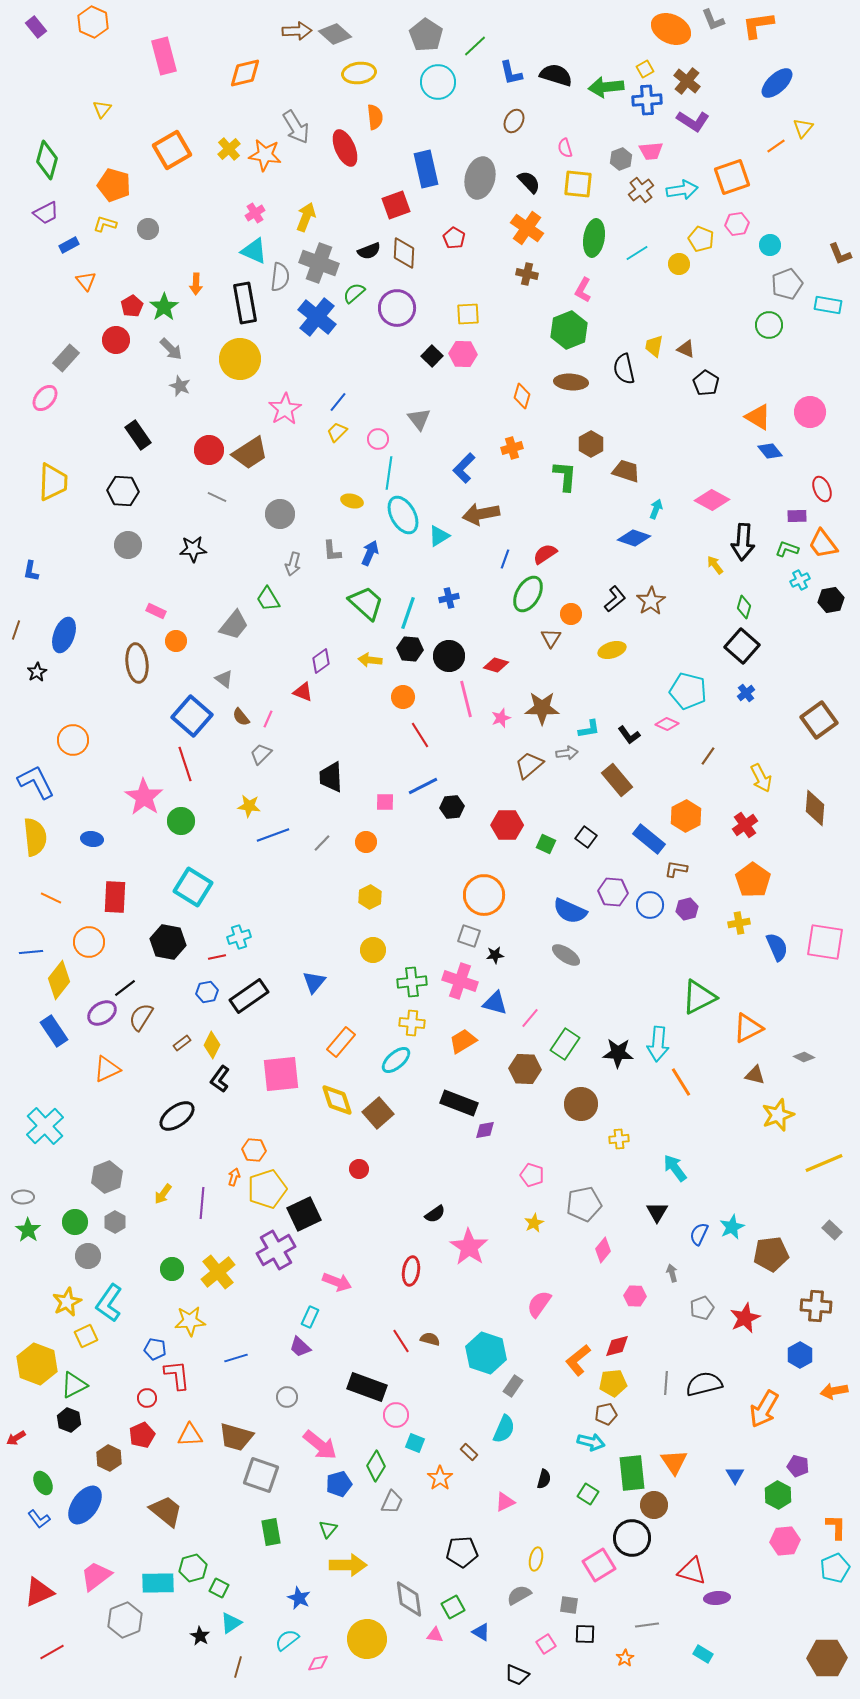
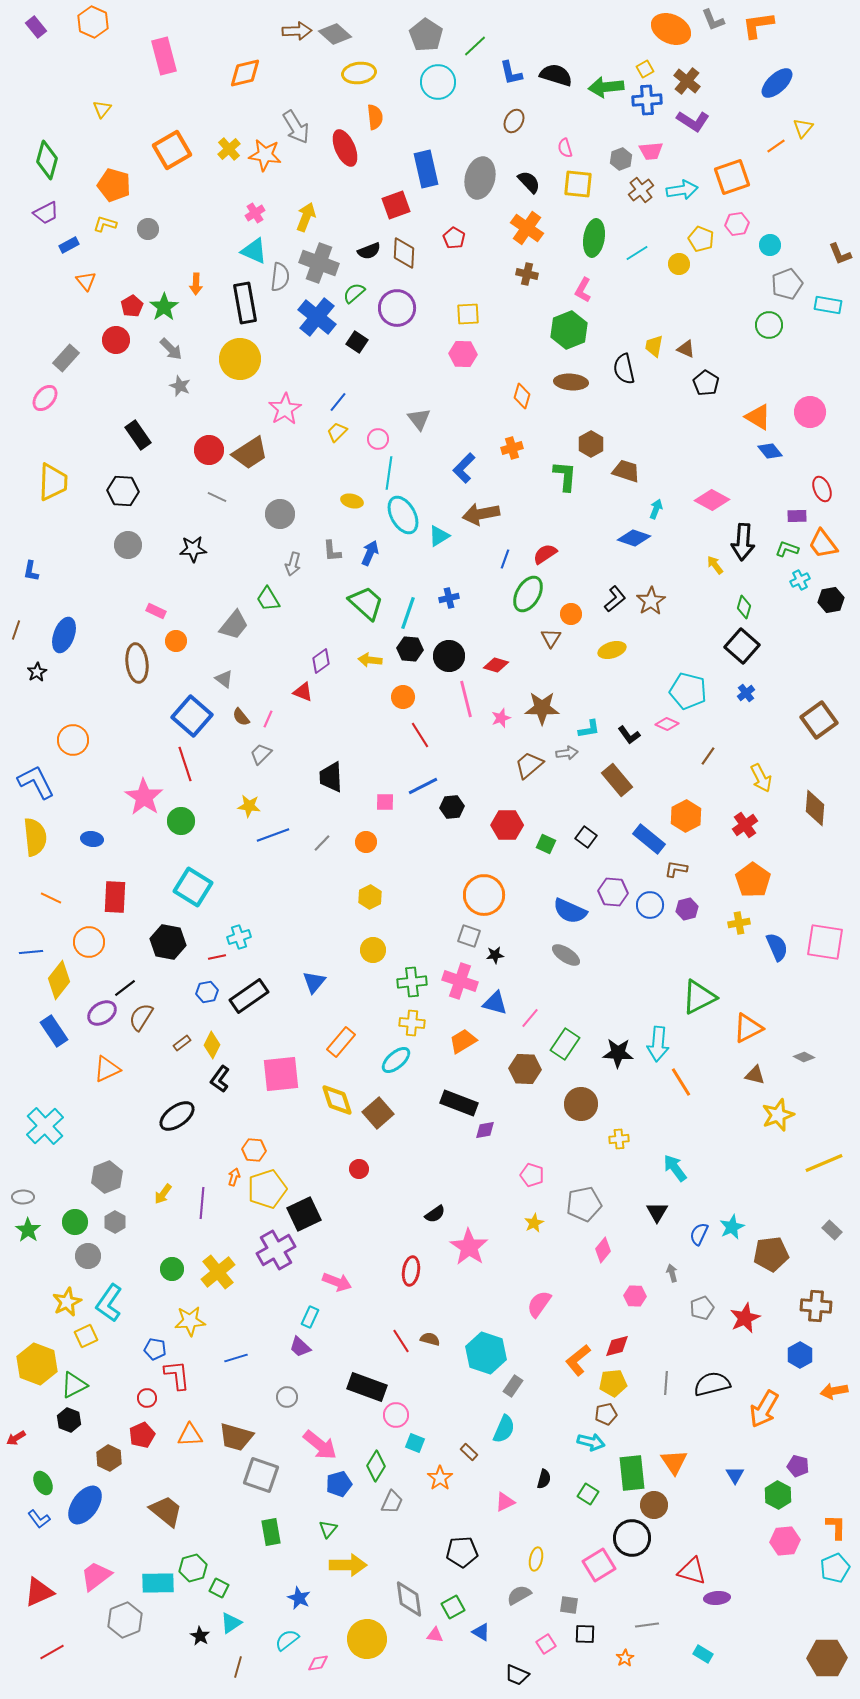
black square at (432, 356): moved 75 px left, 14 px up; rotated 10 degrees counterclockwise
black semicircle at (704, 1384): moved 8 px right
